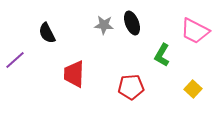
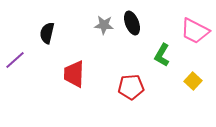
black semicircle: rotated 40 degrees clockwise
yellow square: moved 8 px up
